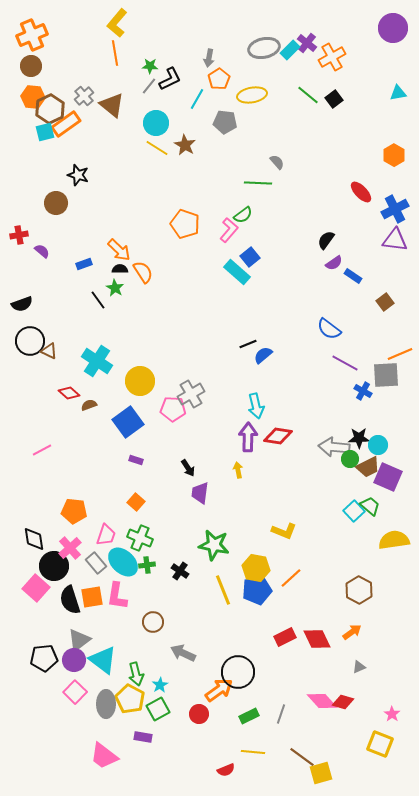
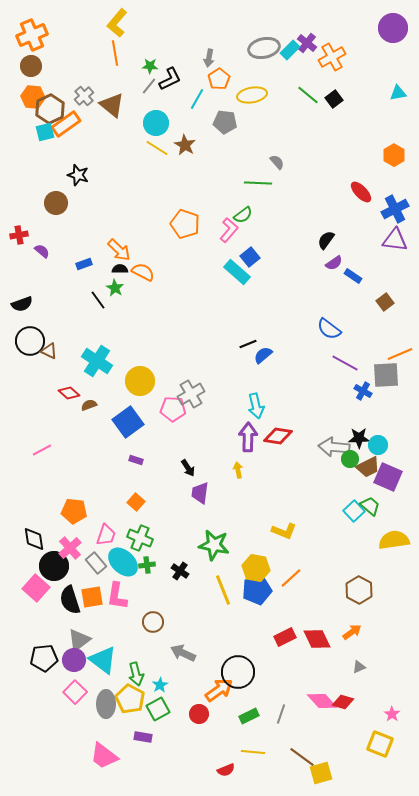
orange semicircle at (143, 272): rotated 30 degrees counterclockwise
